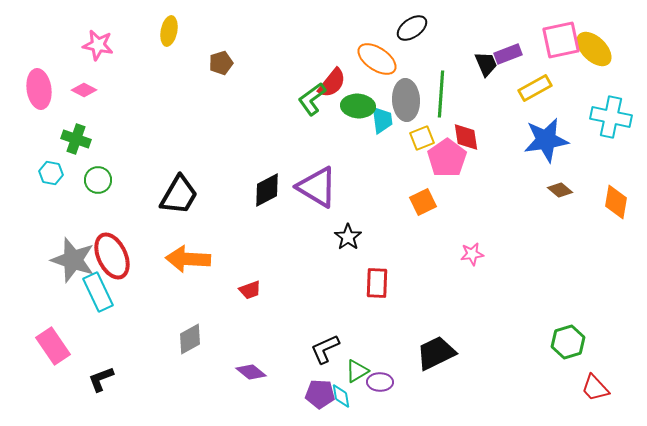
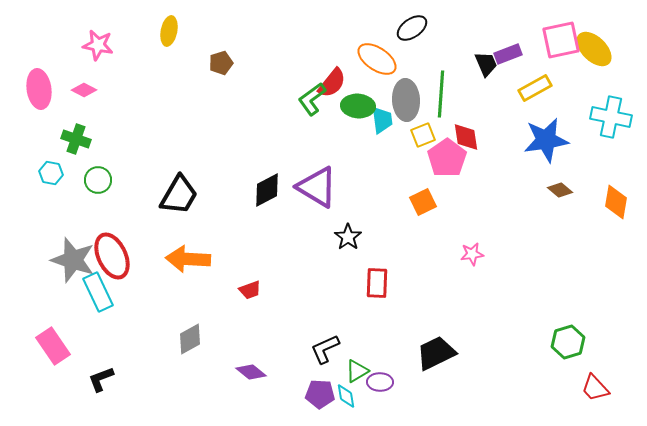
yellow square at (422, 138): moved 1 px right, 3 px up
cyan diamond at (341, 396): moved 5 px right
